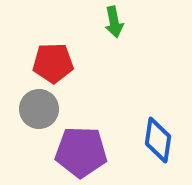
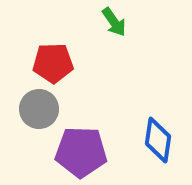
green arrow: rotated 24 degrees counterclockwise
